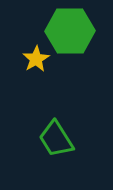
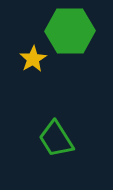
yellow star: moved 3 px left
